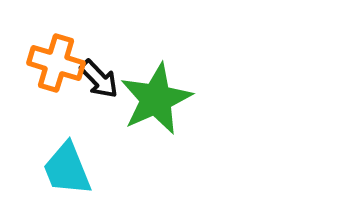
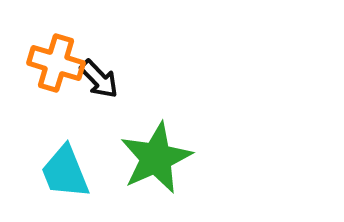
green star: moved 59 px down
cyan trapezoid: moved 2 px left, 3 px down
